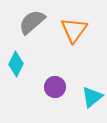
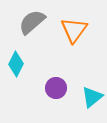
purple circle: moved 1 px right, 1 px down
